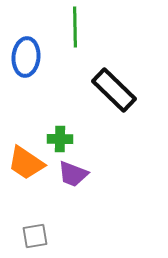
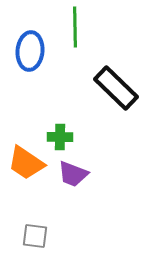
blue ellipse: moved 4 px right, 6 px up
black rectangle: moved 2 px right, 2 px up
green cross: moved 2 px up
gray square: rotated 16 degrees clockwise
